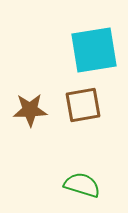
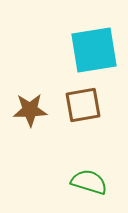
green semicircle: moved 7 px right, 3 px up
